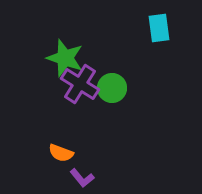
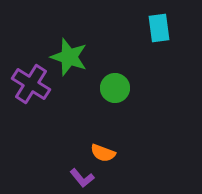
green star: moved 4 px right, 1 px up
purple cross: moved 49 px left
green circle: moved 3 px right
orange semicircle: moved 42 px right
